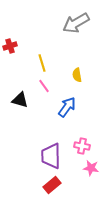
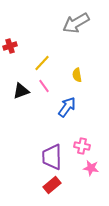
yellow line: rotated 60 degrees clockwise
black triangle: moved 1 px right, 9 px up; rotated 36 degrees counterclockwise
purple trapezoid: moved 1 px right, 1 px down
